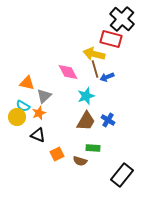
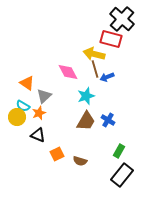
orange triangle: rotated 21 degrees clockwise
green rectangle: moved 26 px right, 3 px down; rotated 64 degrees counterclockwise
